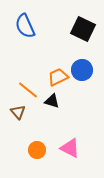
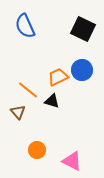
pink triangle: moved 2 px right, 13 px down
